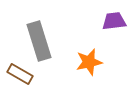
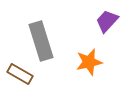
purple trapezoid: moved 7 px left; rotated 40 degrees counterclockwise
gray rectangle: moved 2 px right
